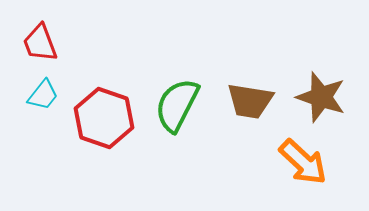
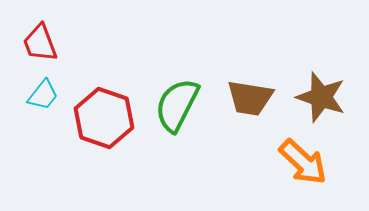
brown trapezoid: moved 3 px up
